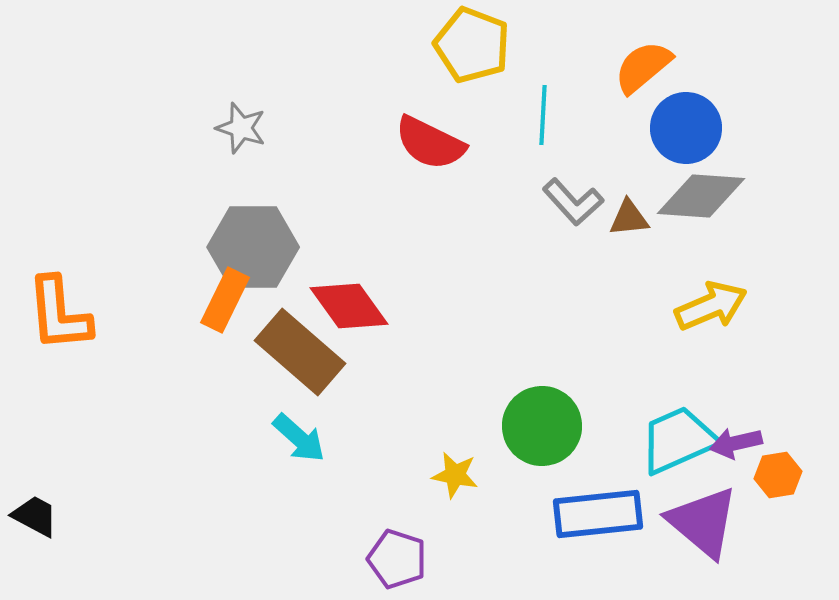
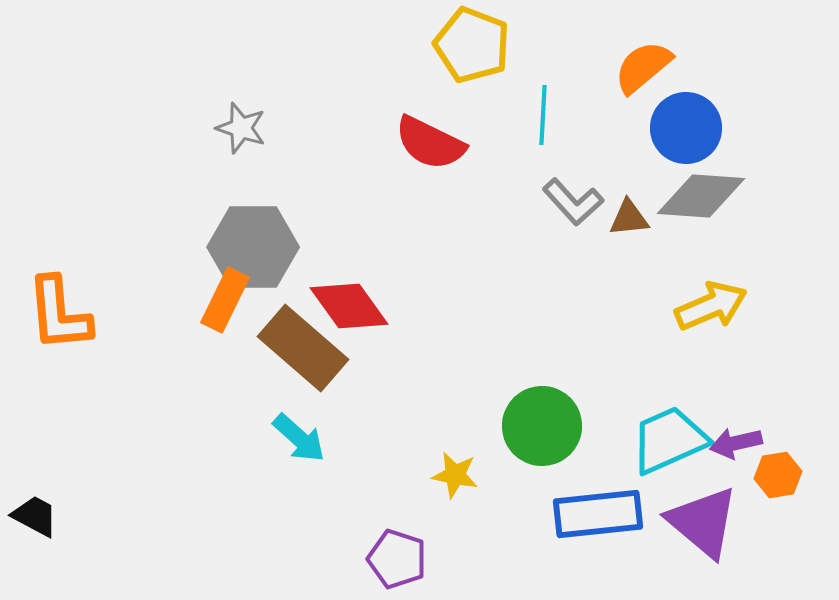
brown rectangle: moved 3 px right, 4 px up
cyan trapezoid: moved 9 px left
